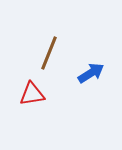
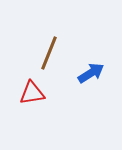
red triangle: moved 1 px up
